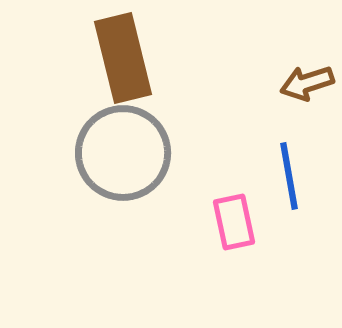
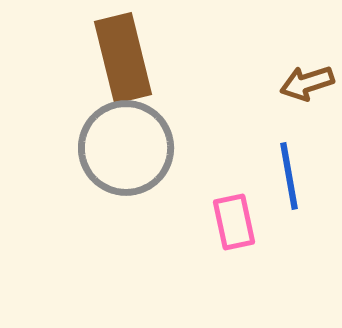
gray circle: moved 3 px right, 5 px up
